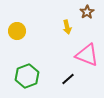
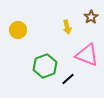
brown star: moved 4 px right, 5 px down
yellow circle: moved 1 px right, 1 px up
green hexagon: moved 18 px right, 10 px up
